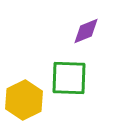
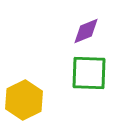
green square: moved 20 px right, 5 px up
